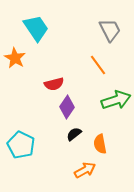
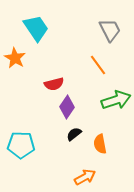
cyan pentagon: rotated 24 degrees counterclockwise
orange arrow: moved 7 px down
